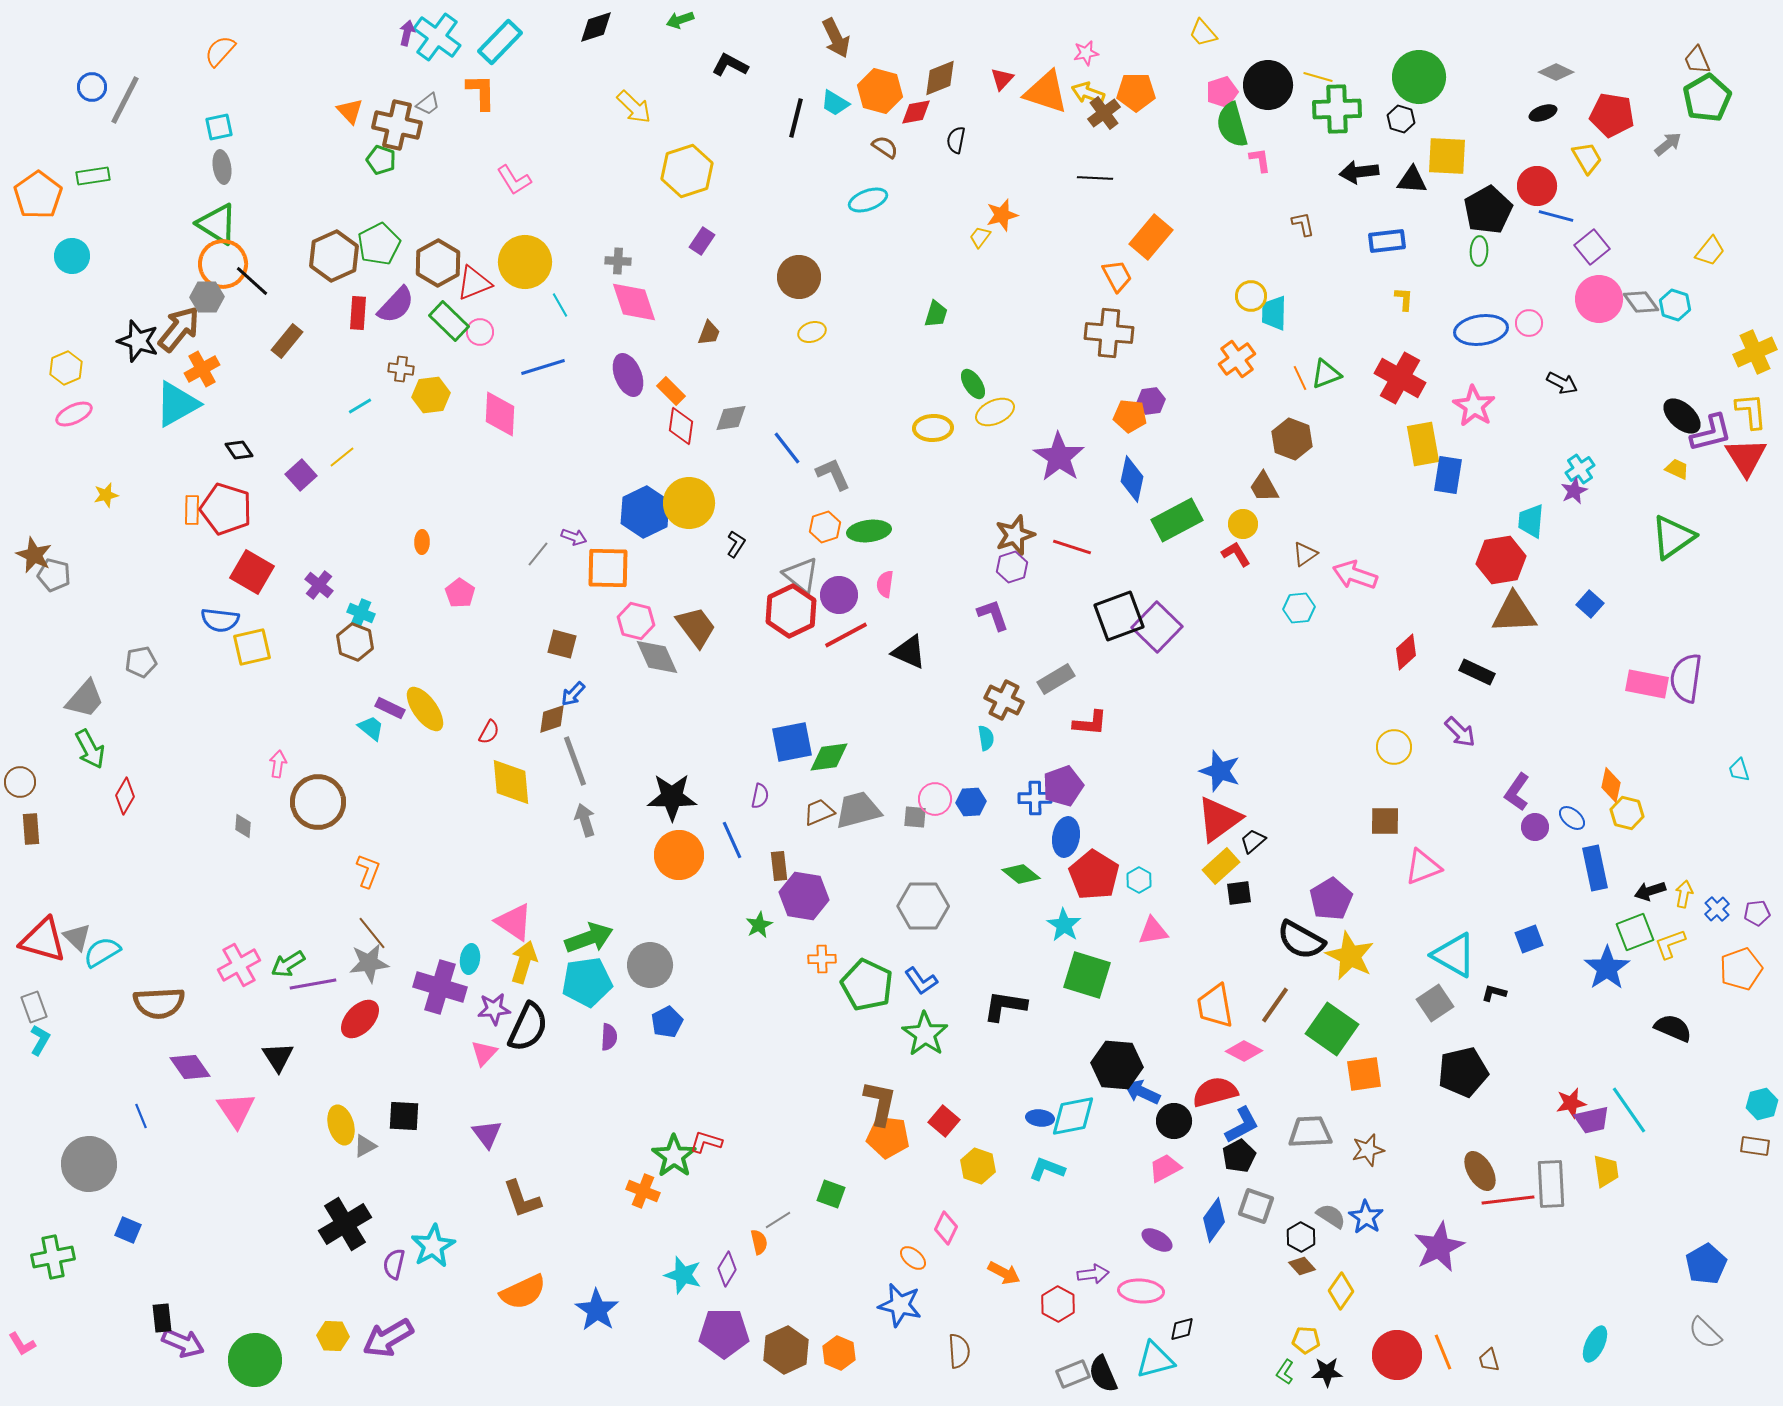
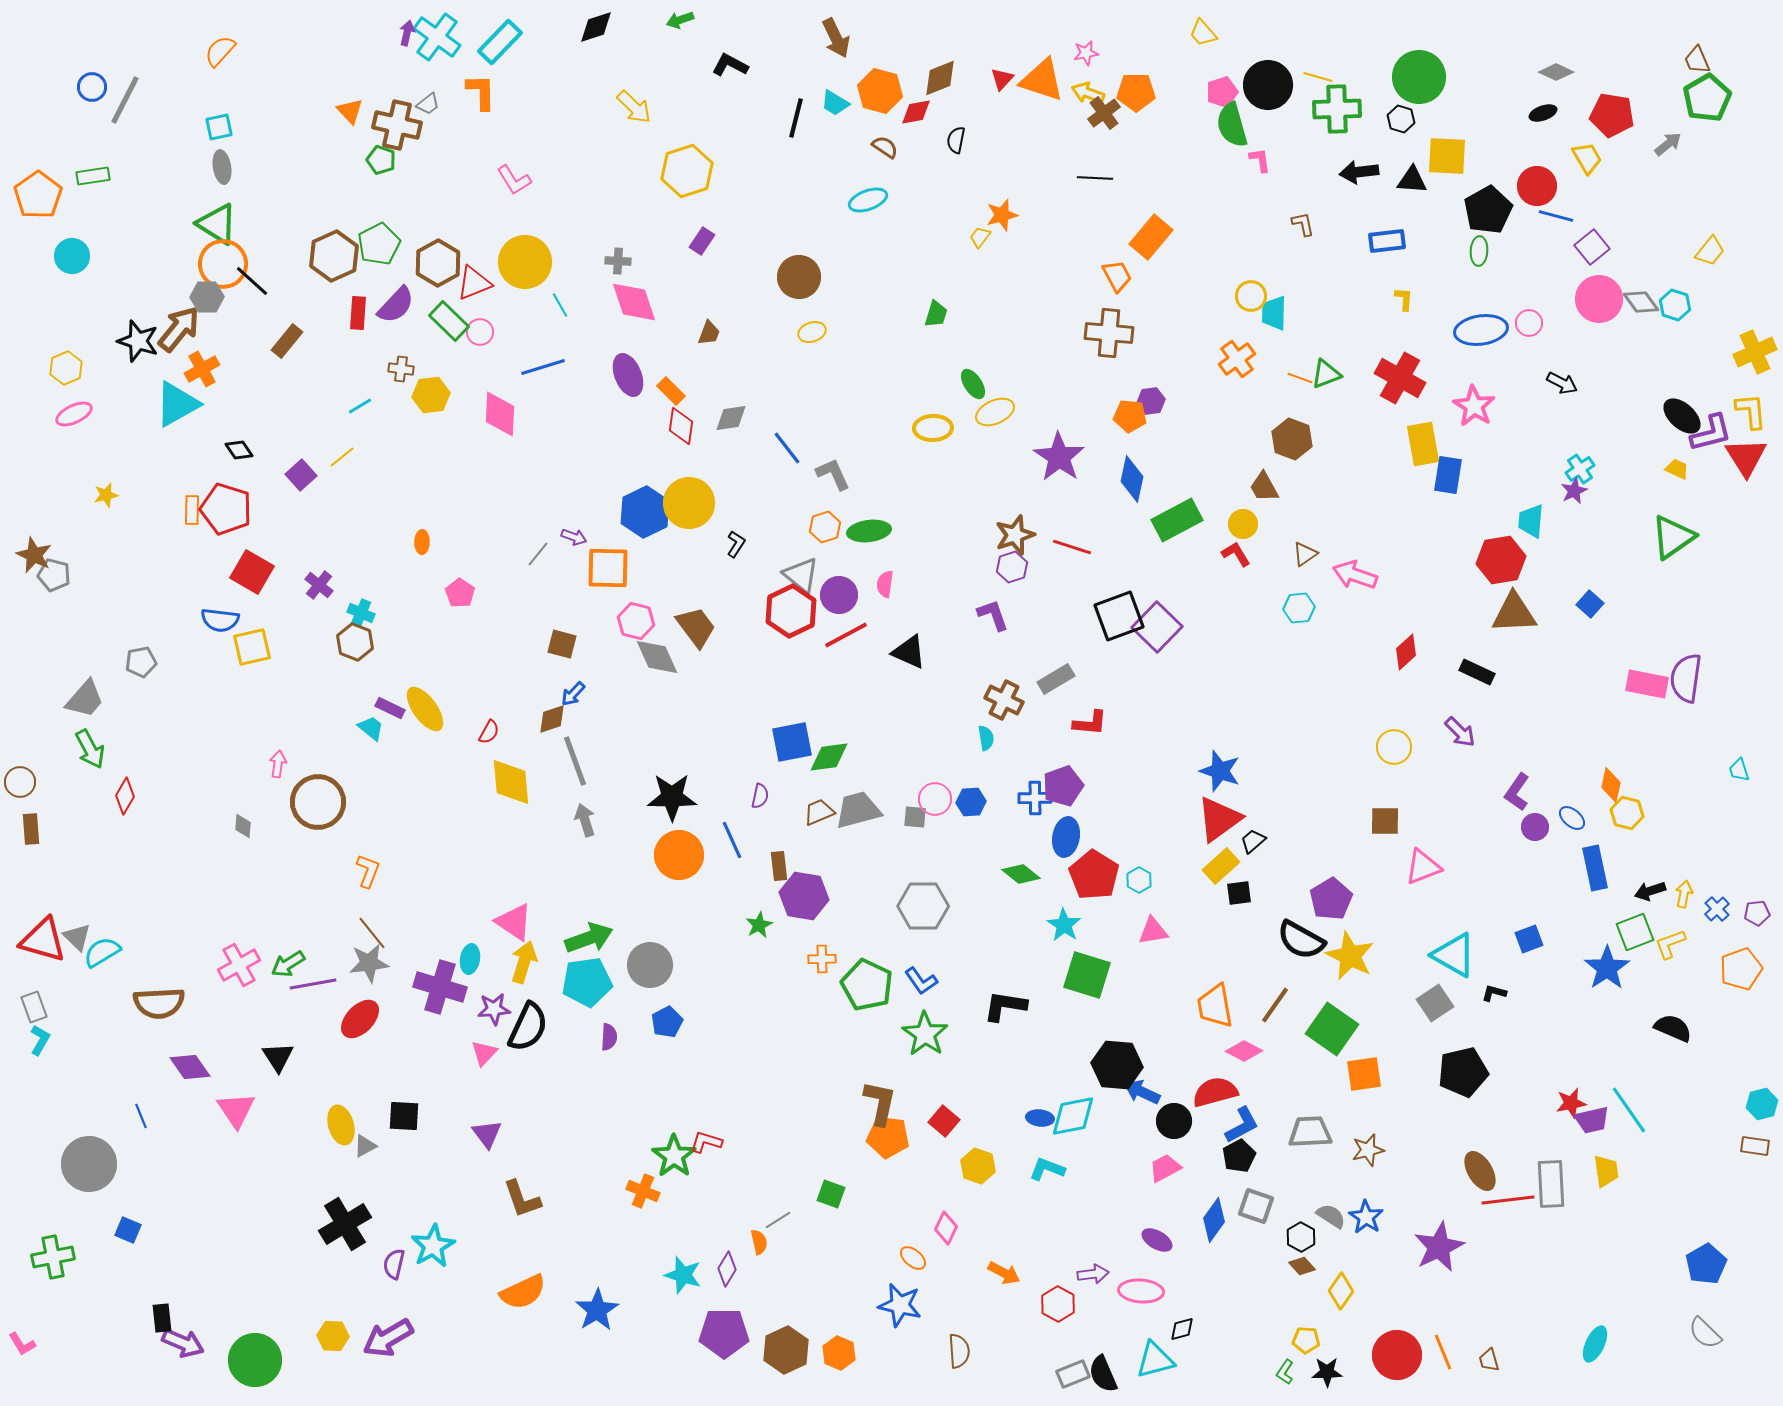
orange triangle at (1046, 92): moved 4 px left, 12 px up
orange line at (1300, 378): rotated 45 degrees counterclockwise
blue star at (597, 1310): rotated 6 degrees clockwise
